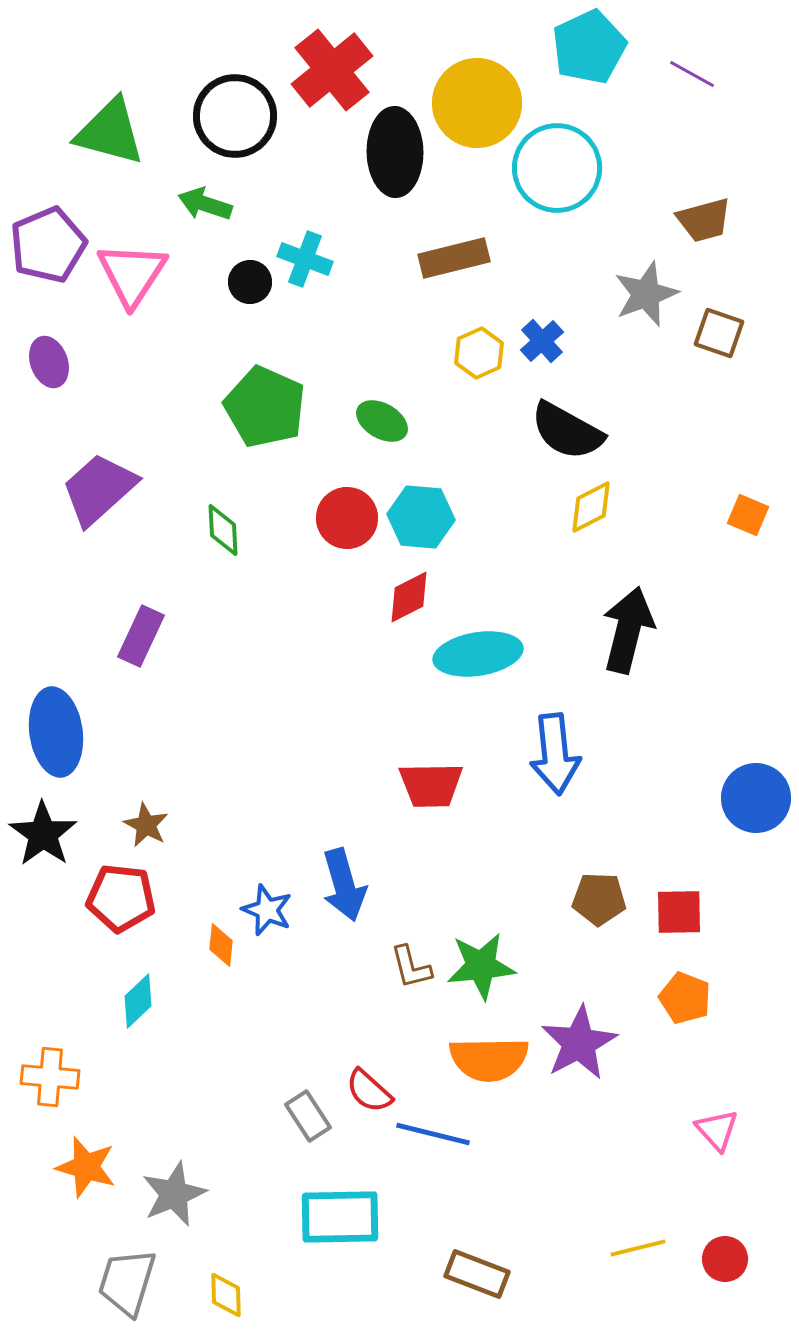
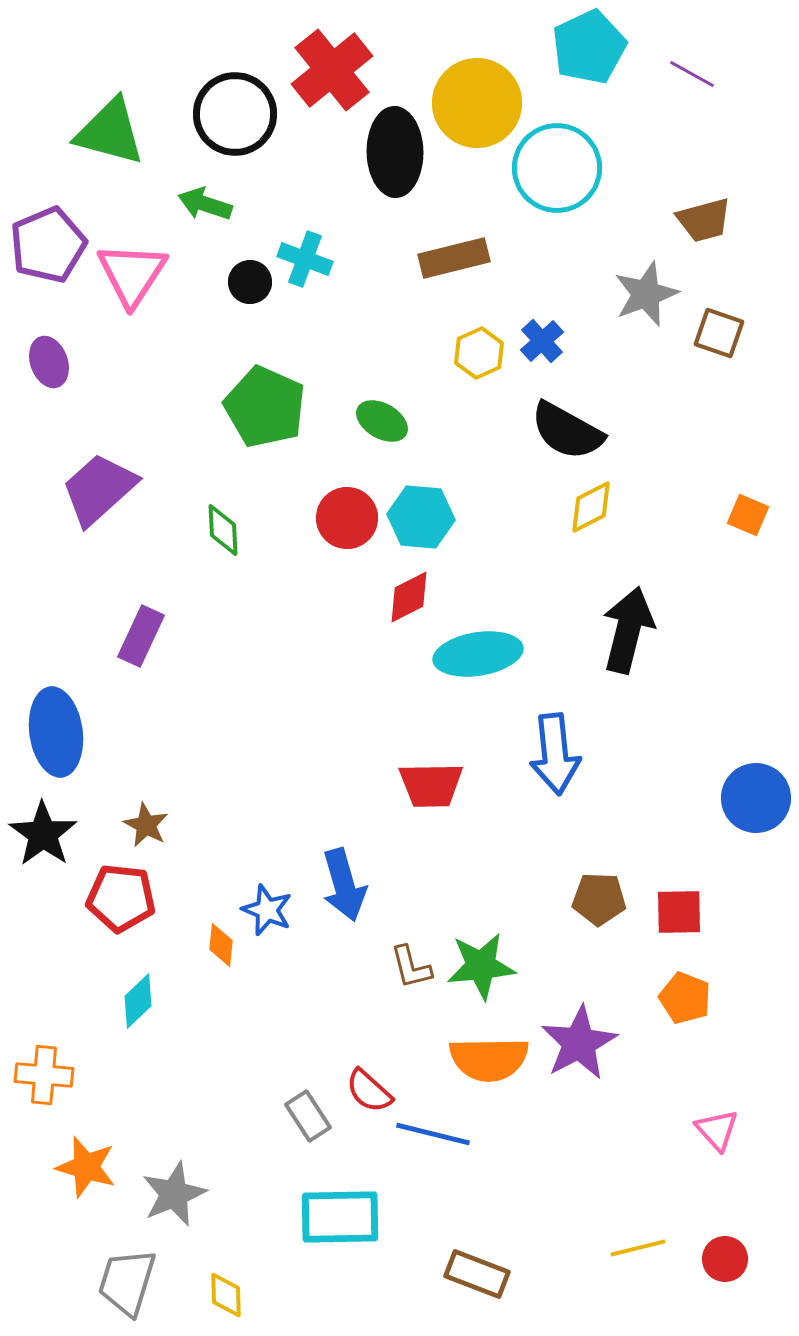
black circle at (235, 116): moved 2 px up
orange cross at (50, 1077): moved 6 px left, 2 px up
